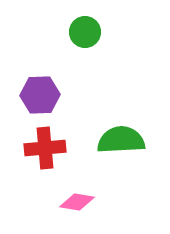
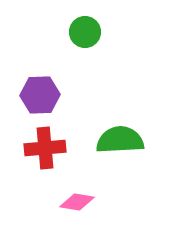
green semicircle: moved 1 px left
